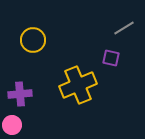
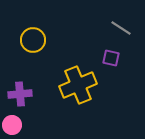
gray line: moved 3 px left; rotated 65 degrees clockwise
